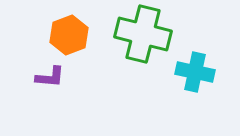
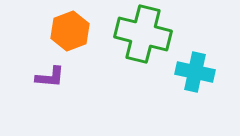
orange hexagon: moved 1 px right, 4 px up
